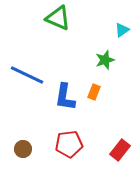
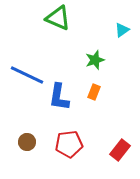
green star: moved 10 px left
blue L-shape: moved 6 px left
brown circle: moved 4 px right, 7 px up
